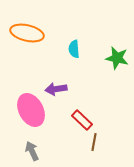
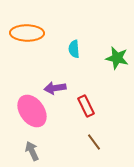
orange ellipse: rotated 12 degrees counterclockwise
purple arrow: moved 1 px left, 1 px up
pink ellipse: moved 1 px right, 1 px down; rotated 8 degrees counterclockwise
red rectangle: moved 4 px right, 14 px up; rotated 20 degrees clockwise
brown line: rotated 48 degrees counterclockwise
